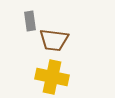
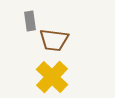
yellow cross: rotated 32 degrees clockwise
